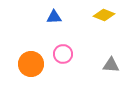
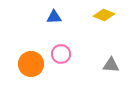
pink circle: moved 2 px left
